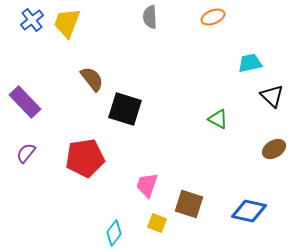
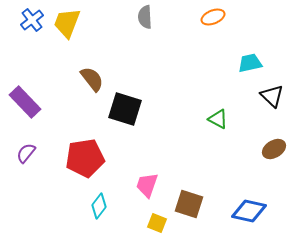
gray semicircle: moved 5 px left
cyan diamond: moved 15 px left, 27 px up
